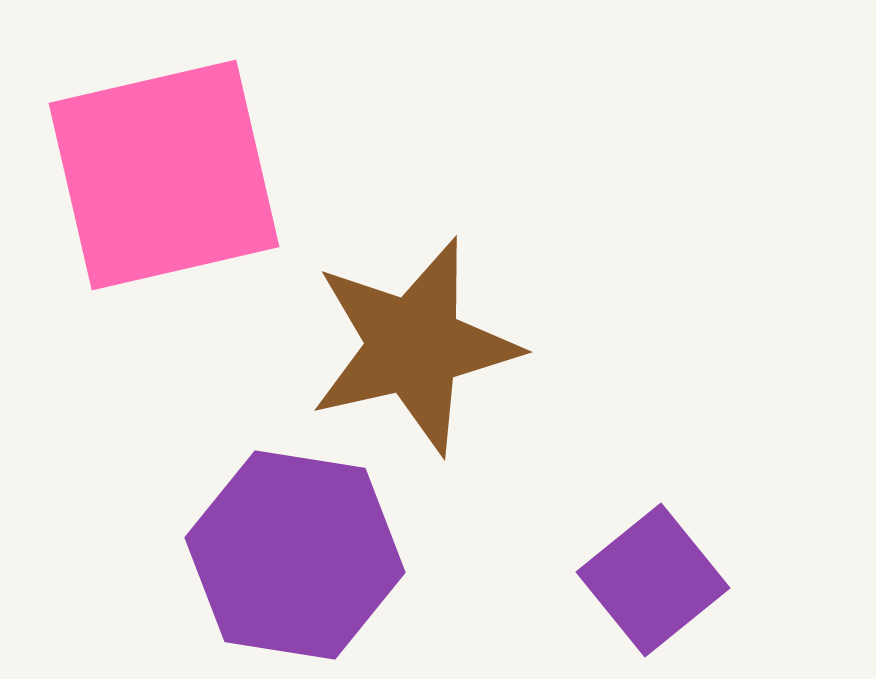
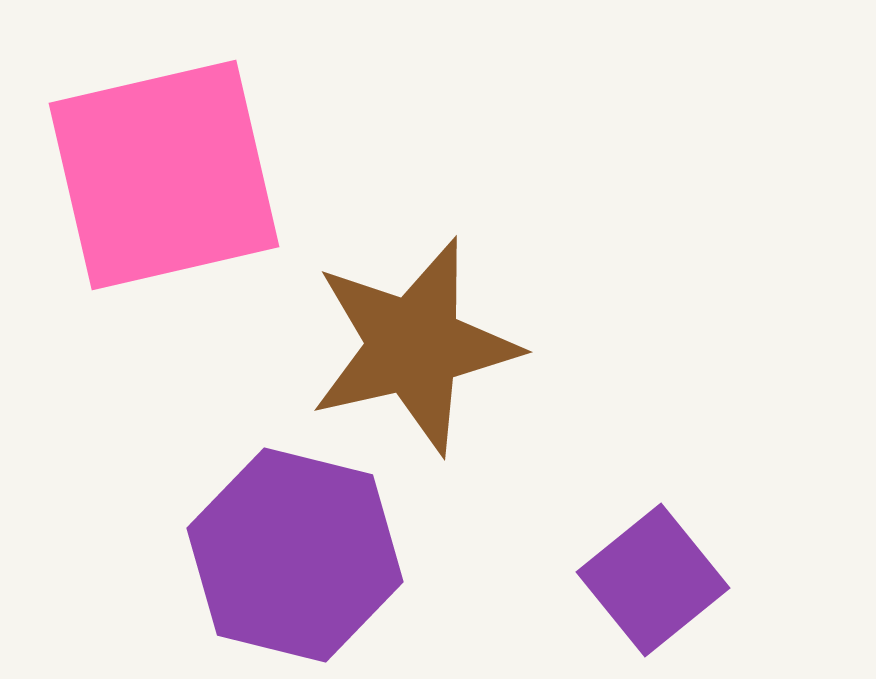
purple hexagon: rotated 5 degrees clockwise
